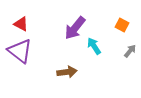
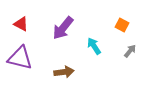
purple arrow: moved 12 px left
purple triangle: moved 7 px down; rotated 24 degrees counterclockwise
brown arrow: moved 3 px left
